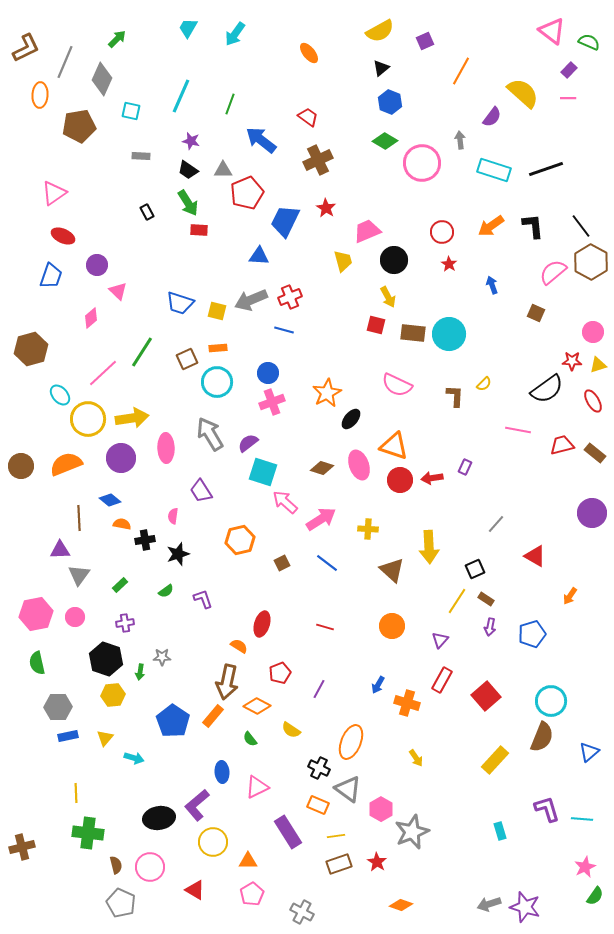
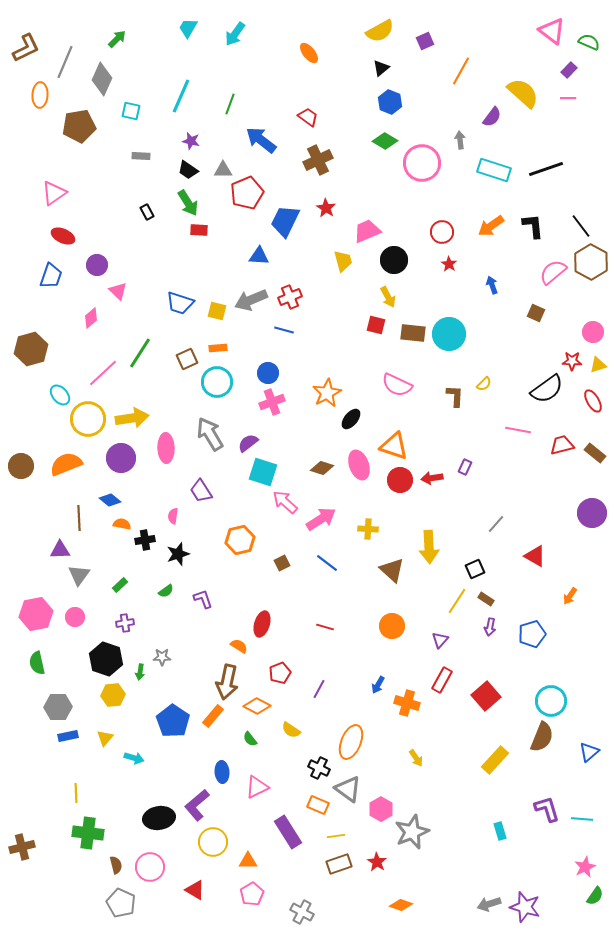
green line at (142, 352): moved 2 px left, 1 px down
